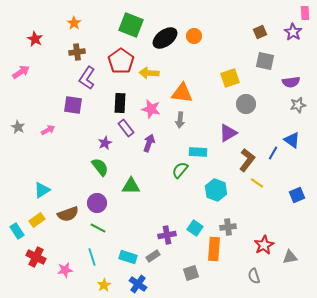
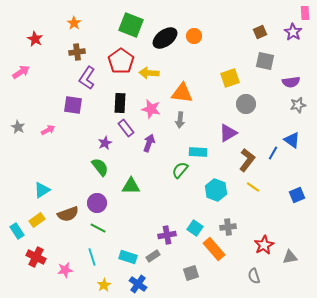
yellow line at (257, 183): moved 4 px left, 4 px down
orange rectangle at (214, 249): rotated 45 degrees counterclockwise
